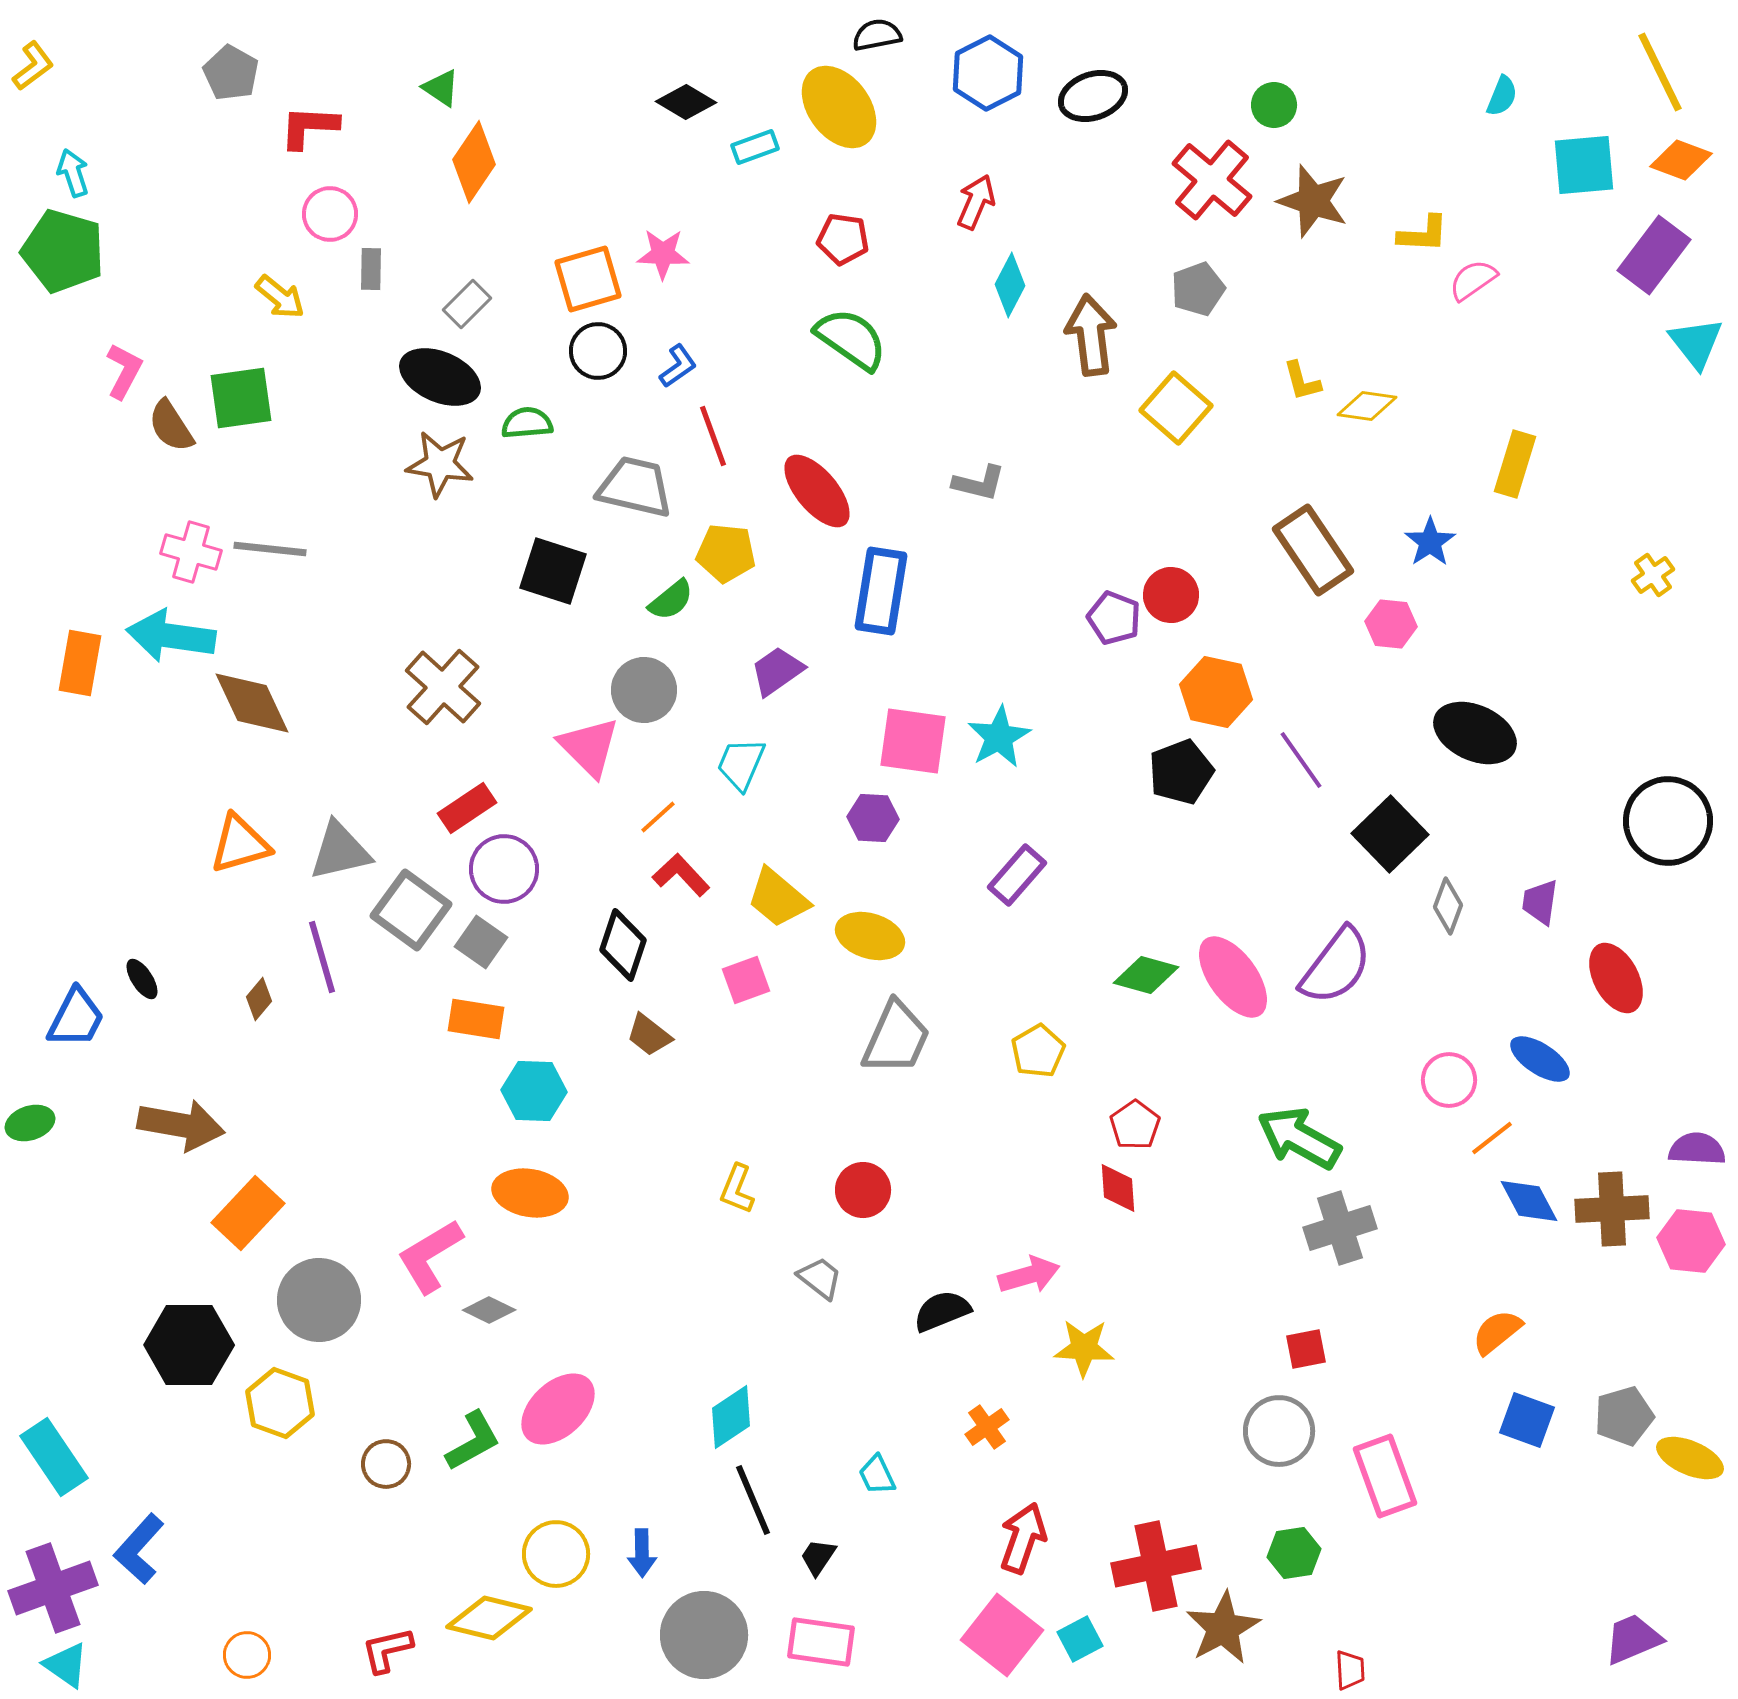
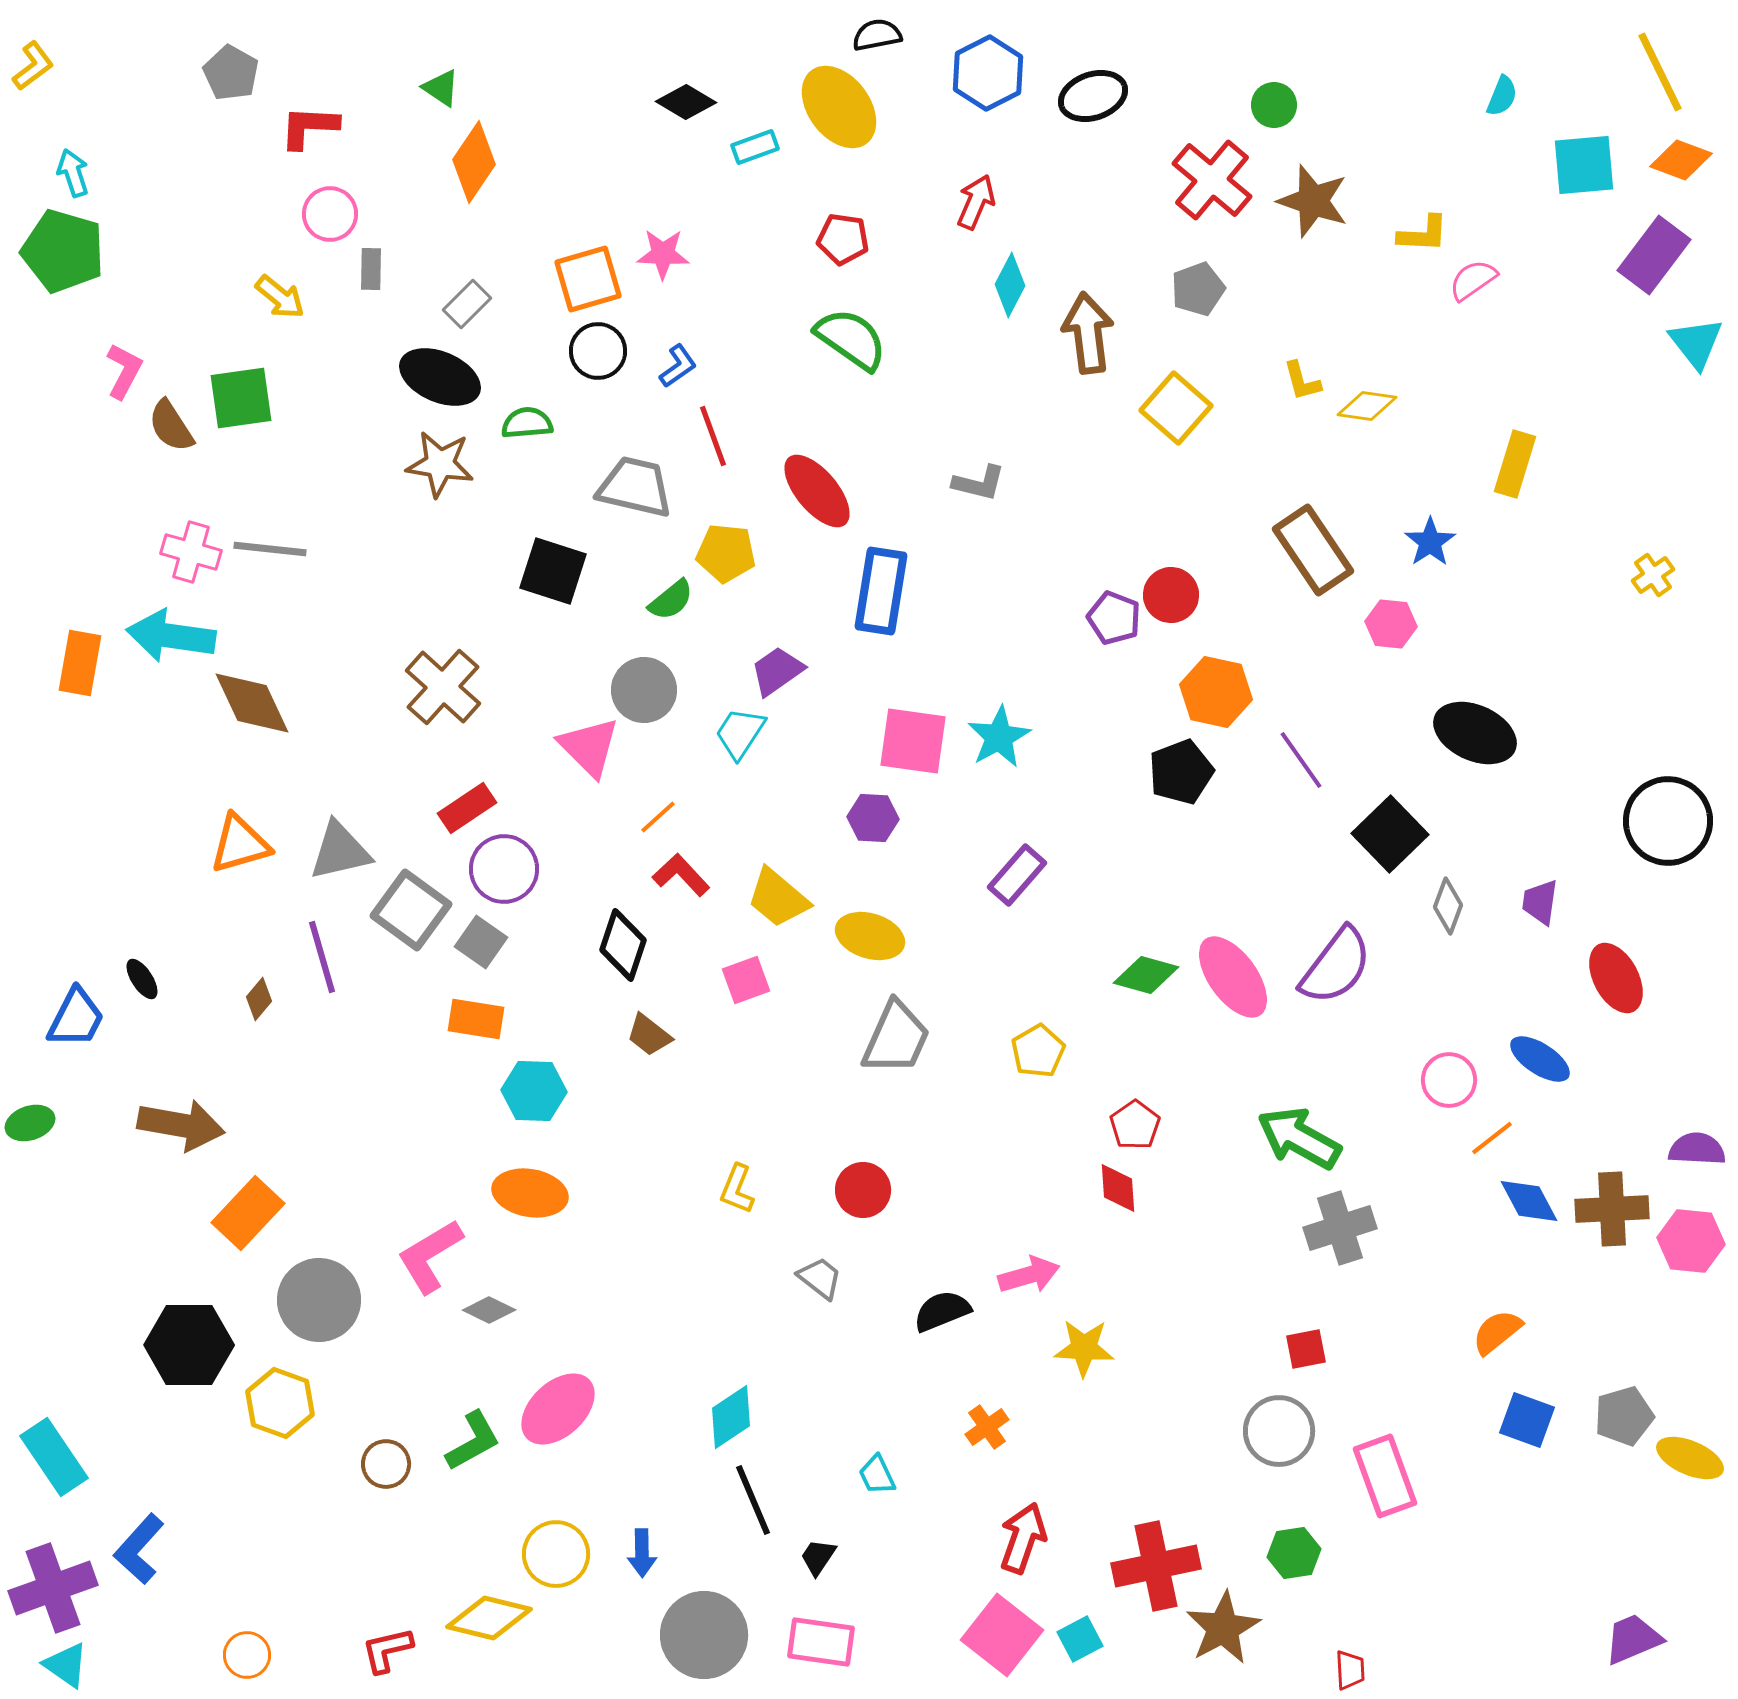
brown arrow at (1091, 335): moved 3 px left, 2 px up
cyan trapezoid at (741, 764): moved 1 px left, 31 px up; rotated 10 degrees clockwise
